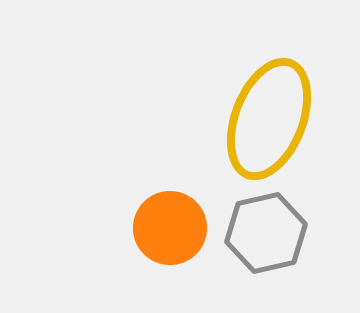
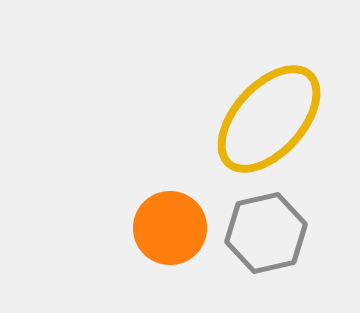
yellow ellipse: rotated 21 degrees clockwise
